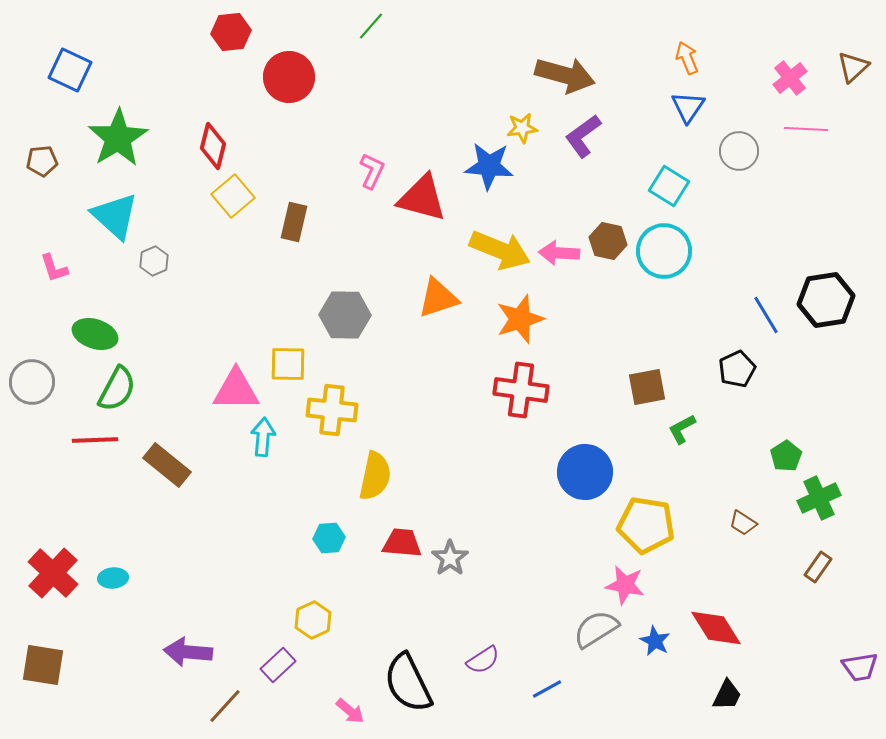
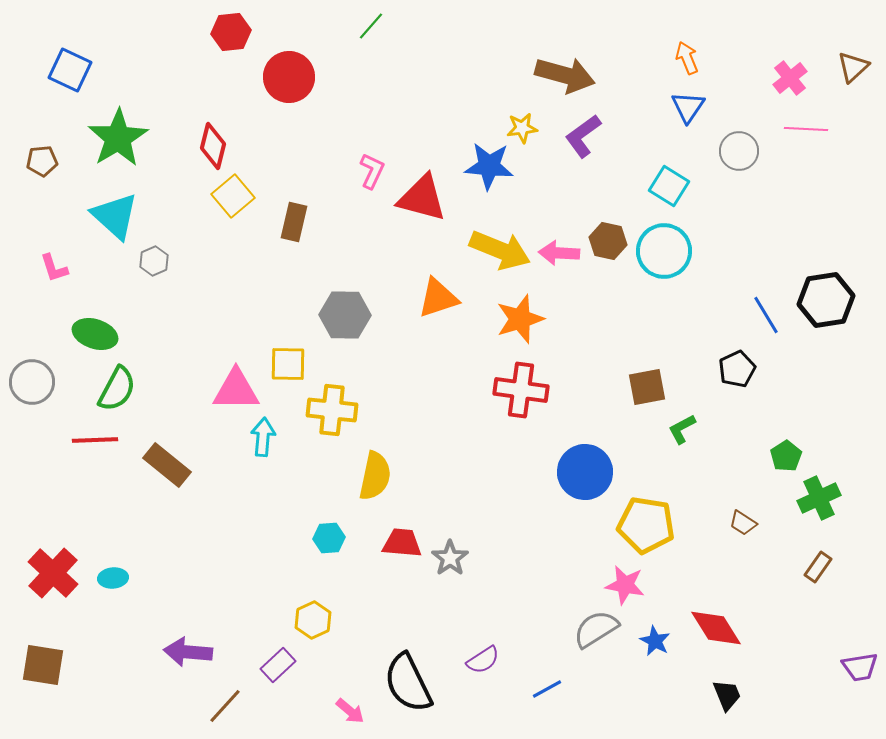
black trapezoid at (727, 695): rotated 48 degrees counterclockwise
